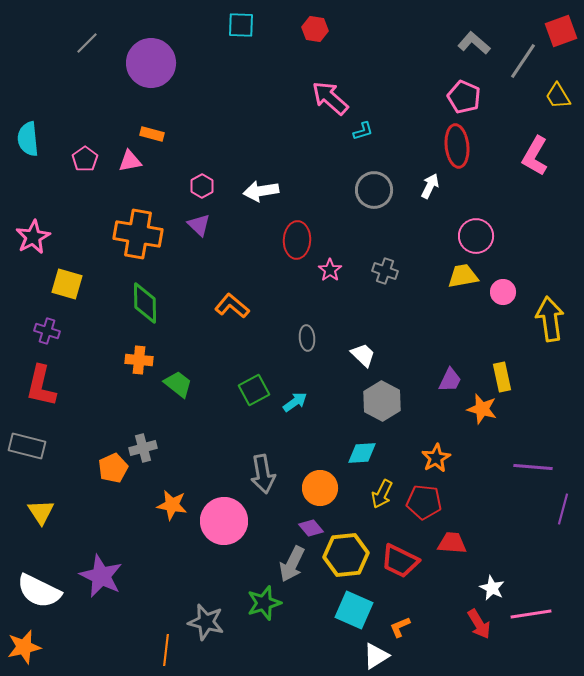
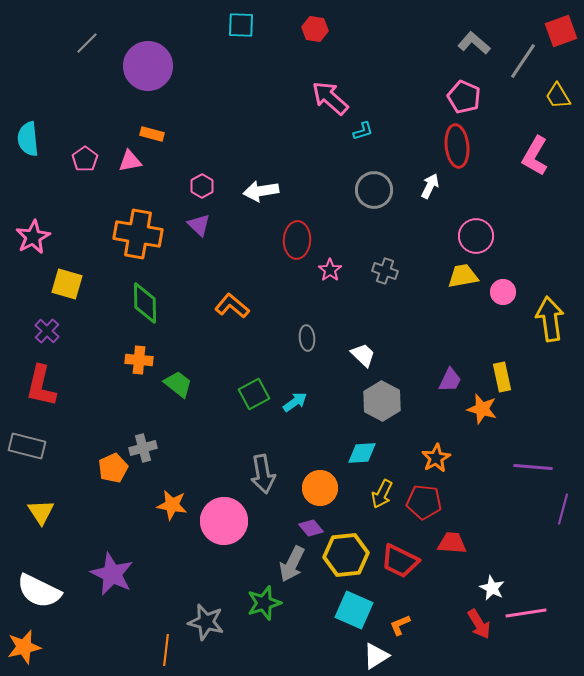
purple circle at (151, 63): moved 3 px left, 3 px down
purple cross at (47, 331): rotated 25 degrees clockwise
green square at (254, 390): moved 4 px down
purple star at (101, 576): moved 11 px right, 2 px up
pink line at (531, 614): moved 5 px left, 1 px up
orange L-shape at (400, 627): moved 2 px up
